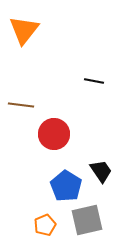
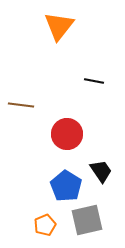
orange triangle: moved 35 px right, 4 px up
red circle: moved 13 px right
